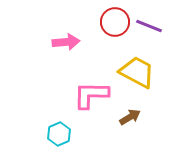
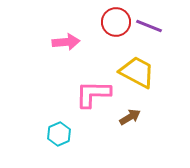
red circle: moved 1 px right
pink L-shape: moved 2 px right, 1 px up
